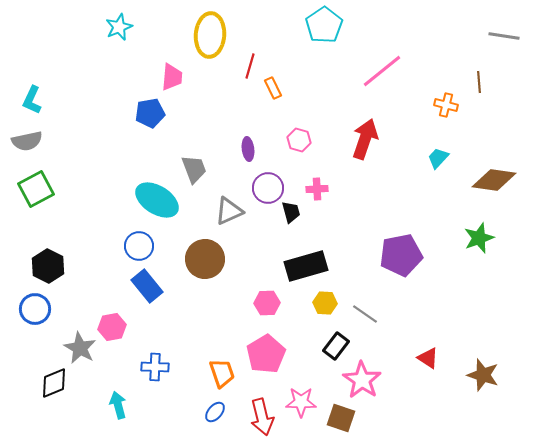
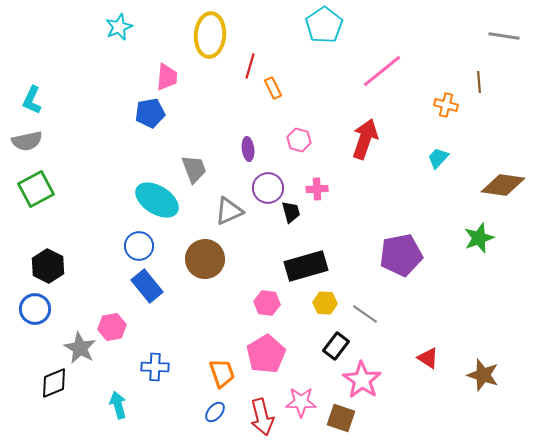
pink trapezoid at (172, 77): moved 5 px left
brown diamond at (494, 180): moved 9 px right, 5 px down
pink hexagon at (267, 303): rotated 10 degrees clockwise
